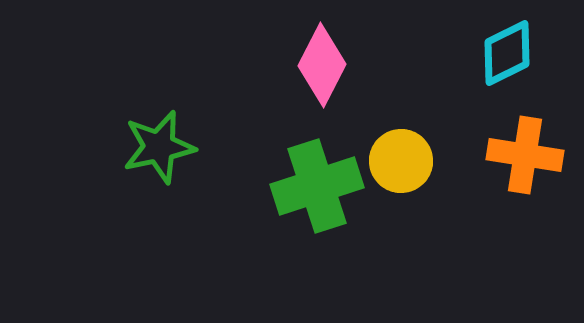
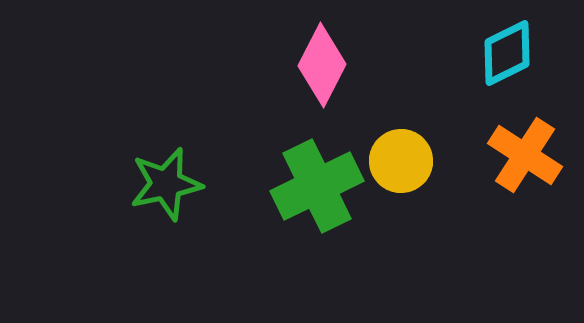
green star: moved 7 px right, 37 px down
orange cross: rotated 24 degrees clockwise
green cross: rotated 8 degrees counterclockwise
